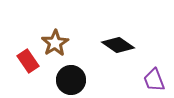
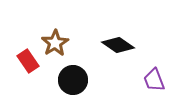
black circle: moved 2 px right
